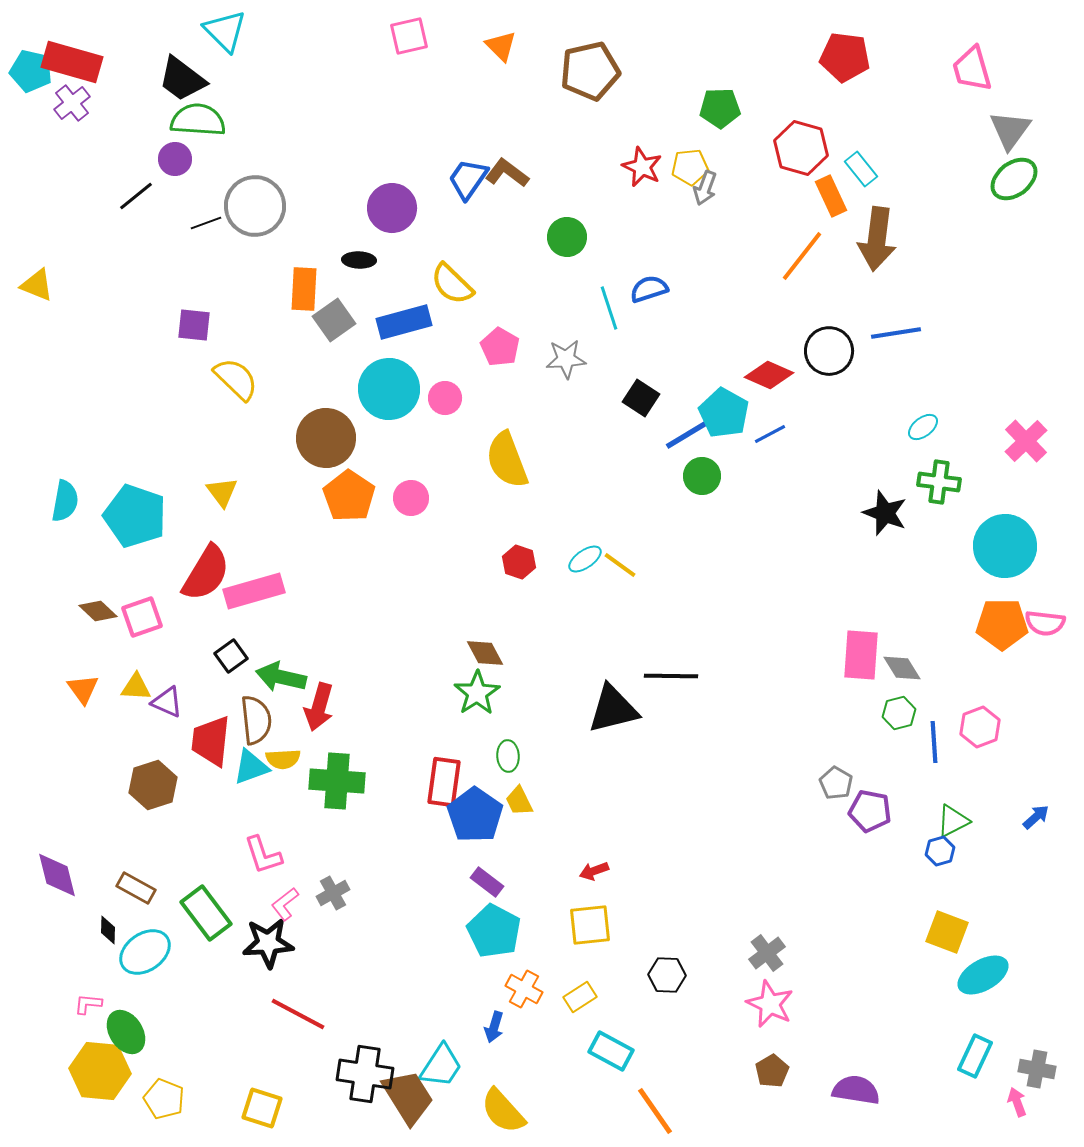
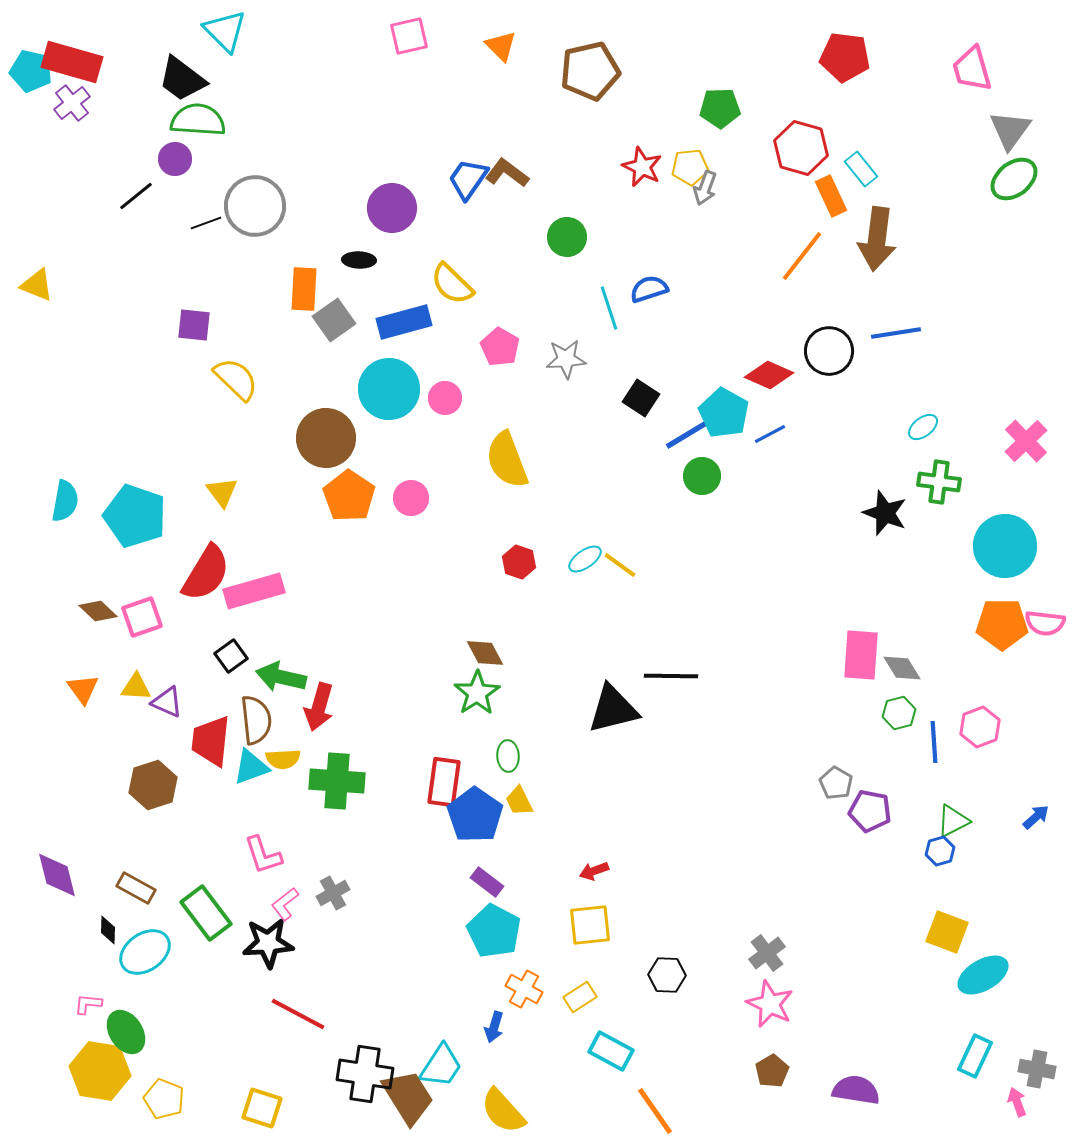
yellow hexagon at (100, 1071): rotated 4 degrees clockwise
